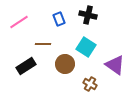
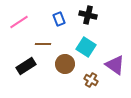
brown cross: moved 1 px right, 4 px up
